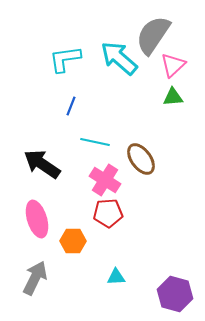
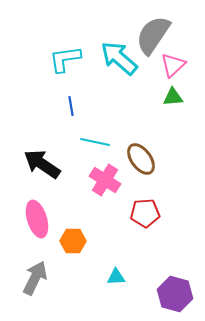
blue line: rotated 30 degrees counterclockwise
red pentagon: moved 37 px right
